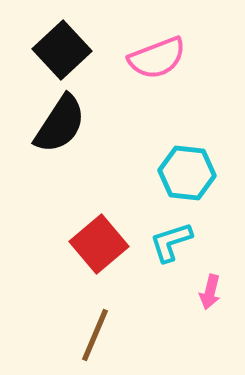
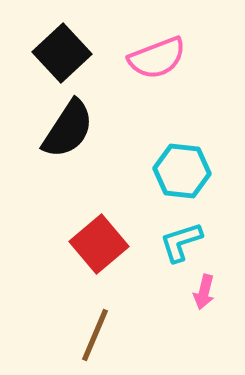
black square: moved 3 px down
black semicircle: moved 8 px right, 5 px down
cyan hexagon: moved 5 px left, 2 px up
cyan L-shape: moved 10 px right
pink arrow: moved 6 px left
